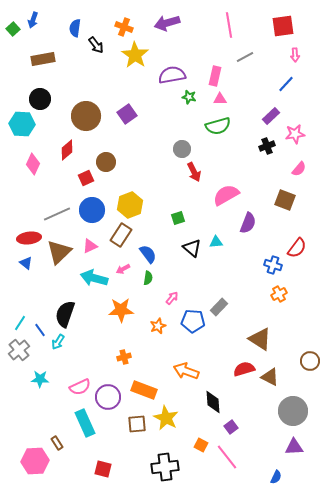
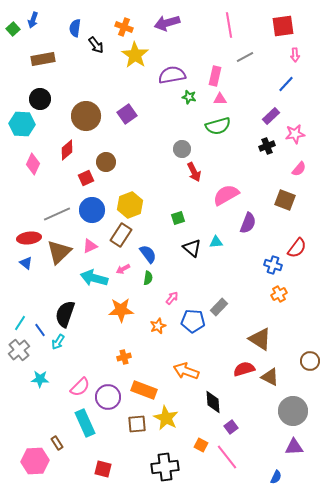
pink semicircle at (80, 387): rotated 20 degrees counterclockwise
